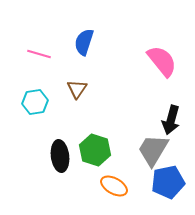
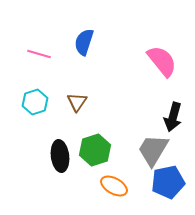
brown triangle: moved 13 px down
cyan hexagon: rotated 10 degrees counterclockwise
black arrow: moved 2 px right, 3 px up
green hexagon: rotated 24 degrees clockwise
